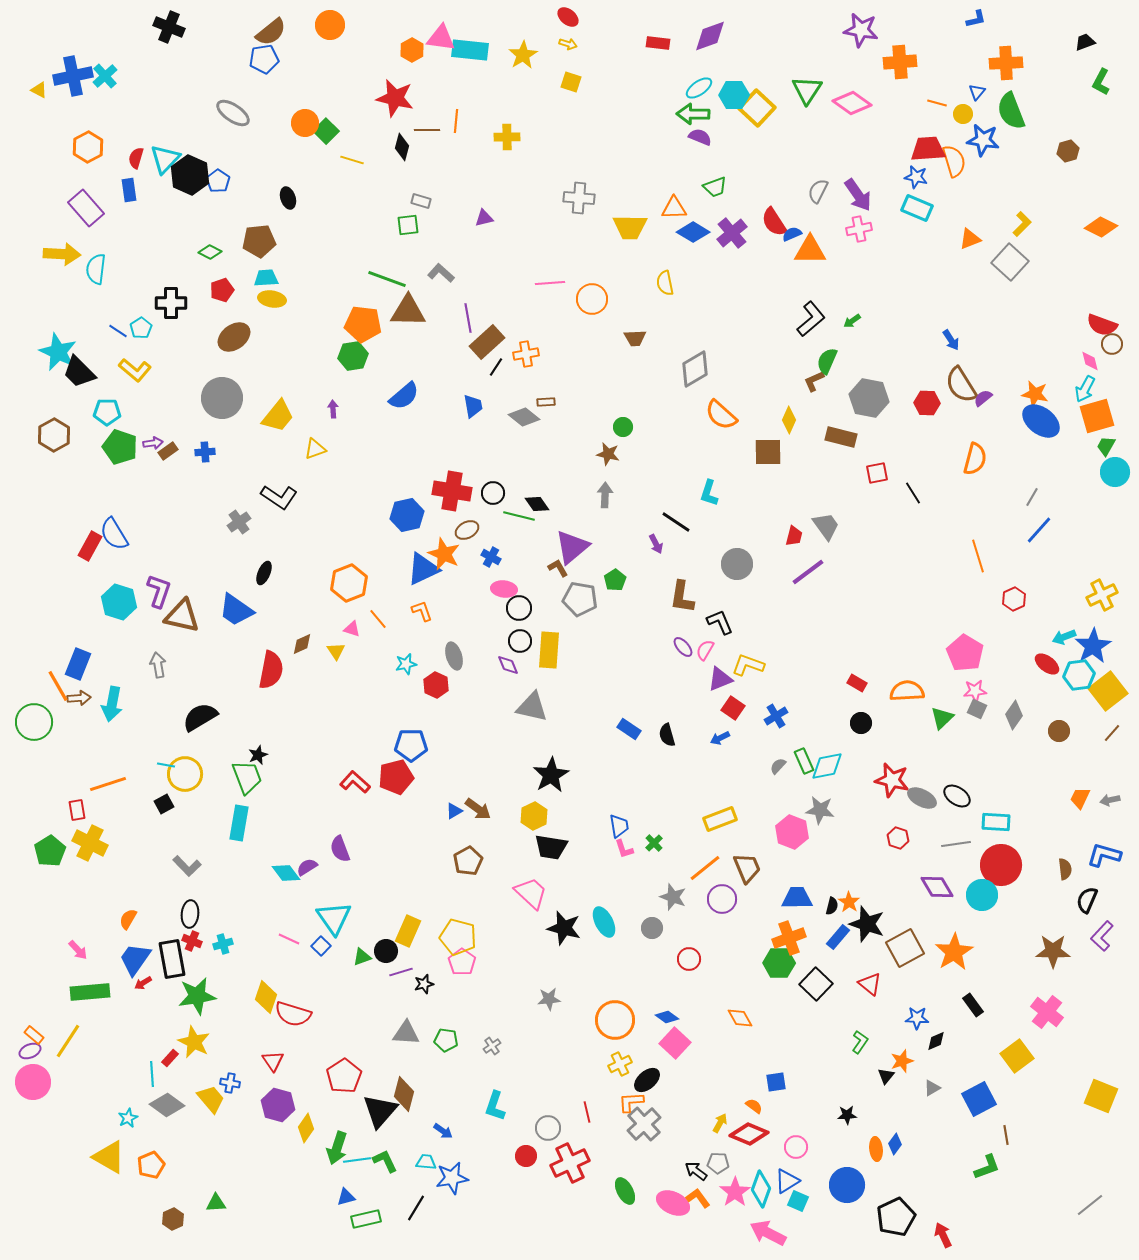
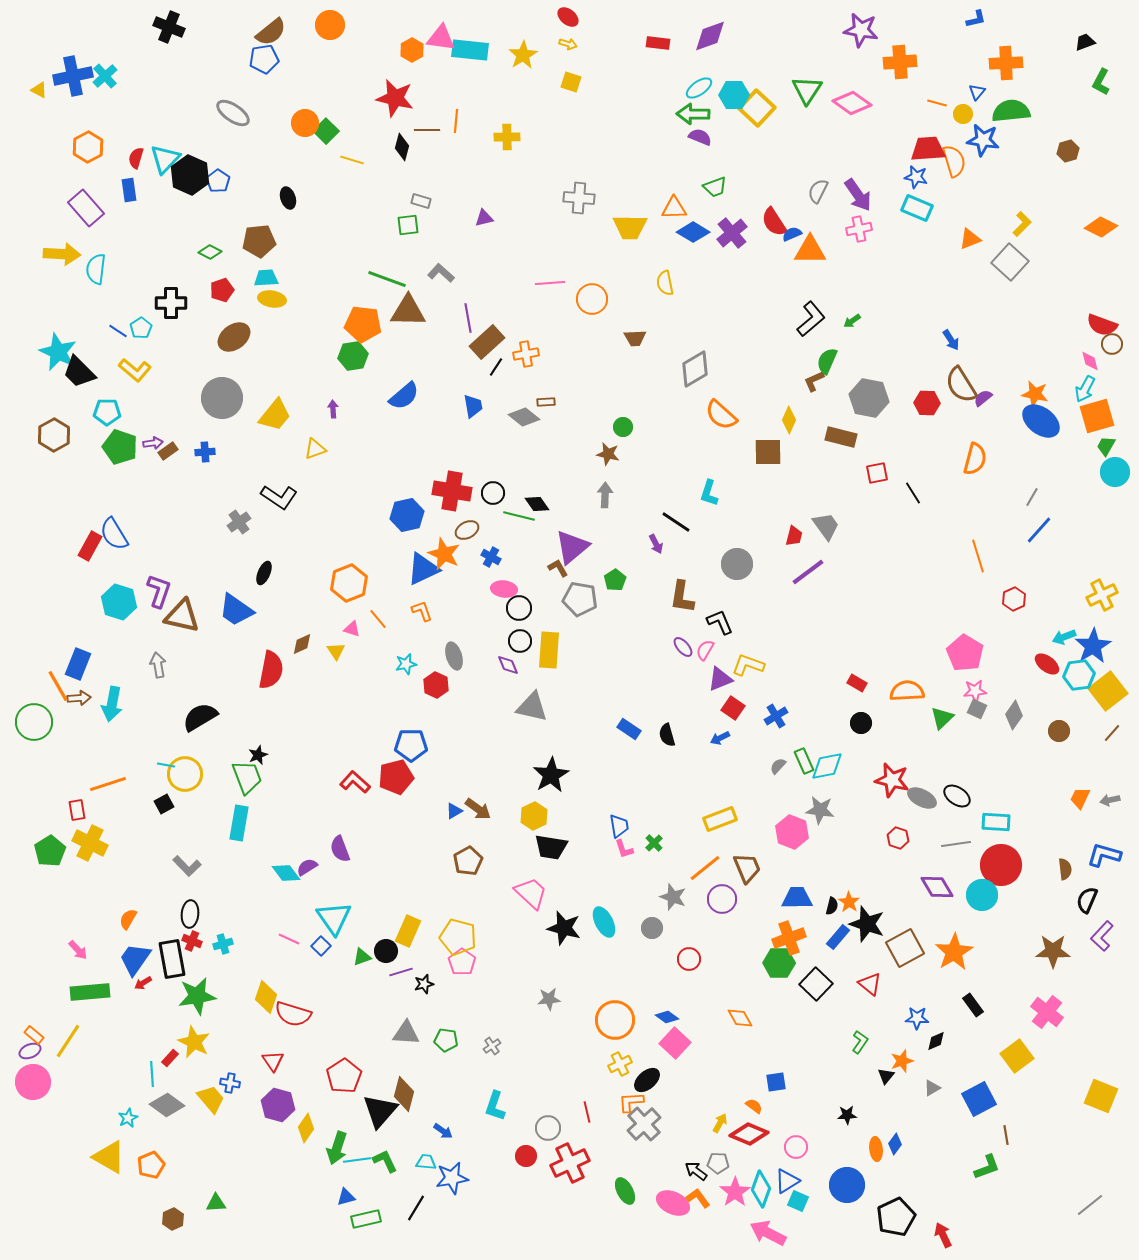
green semicircle at (1011, 111): rotated 105 degrees clockwise
yellow trapezoid at (278, 416): moved 3 px left, 1 px up
